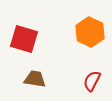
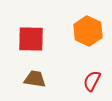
orange hexagon: moved 2 px left, 1 px up
red square: moved 7 px right; rotated 16 degrees counterclockwise
